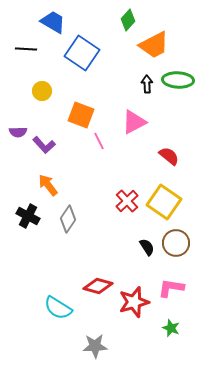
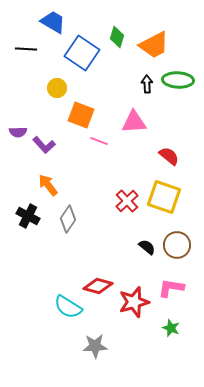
green diamond: moved 11 px left, 17 px down; rotated 25 degrees counterclockwise
yellow circle: moved 15 px right, 3 px up
pink triangle: rotated 24 degrees clockwise
pink line: rotated 42 degrees counterclockwise
yellow square: moved 5 px up; rotated 16 degrees counterclockwise
brown circle: moved 1 px right, 2 px down
black semicircle: rotated 18 degrees counterclockwise
cyan semicircle: moved 10 px right, 1 px up
